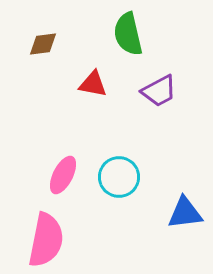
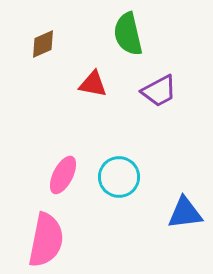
brown diamond: rotated 16 degrees counterclockwise
